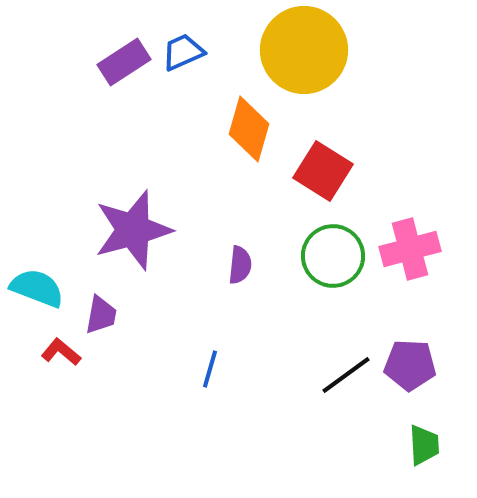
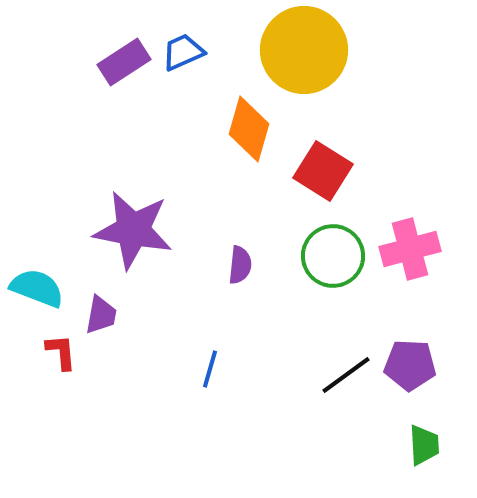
purple star: rotated 26 degrees clockwise
red L-shape: rotated 45 degrees clockwise
